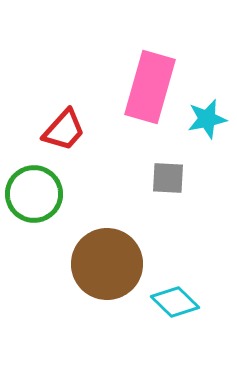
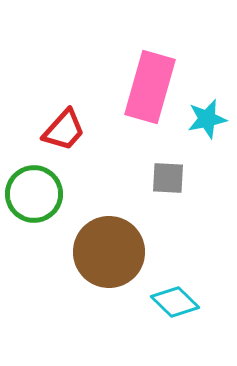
brown circle: moved 2 px right, 12 px up
